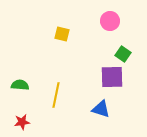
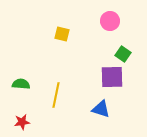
green semicircle: moved 1 px right, 1 px up
